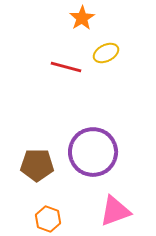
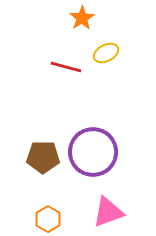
brown pentagon: moved 6 px right, 8 px up
pink triangle: moved 7 px left, 1 px down
orange hexagon: rotated 10 degrees clockwise
